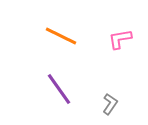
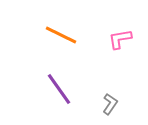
orange line: moved 1 px up
